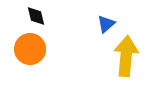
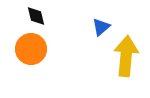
blue triangle: moved 5 px left, 3 px down
orange circle: moved 1 px right
